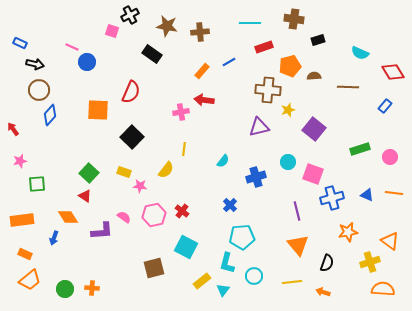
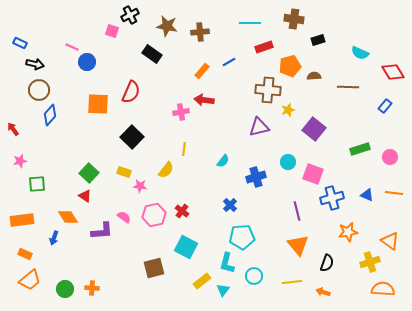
orange square at (98, 110): moved 6 px up
